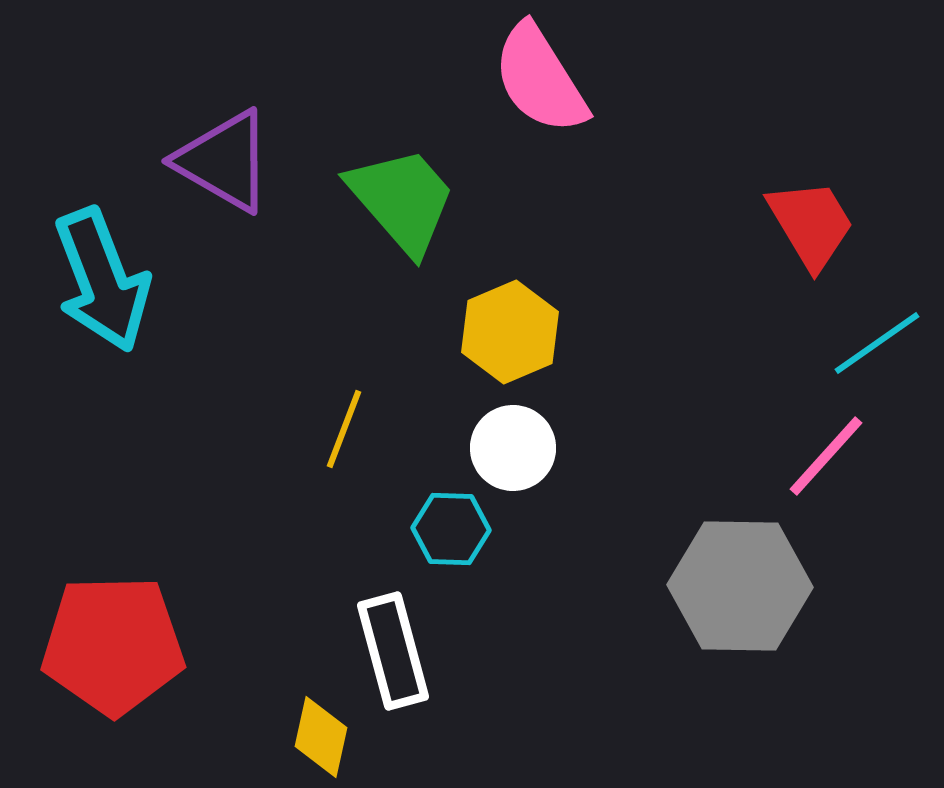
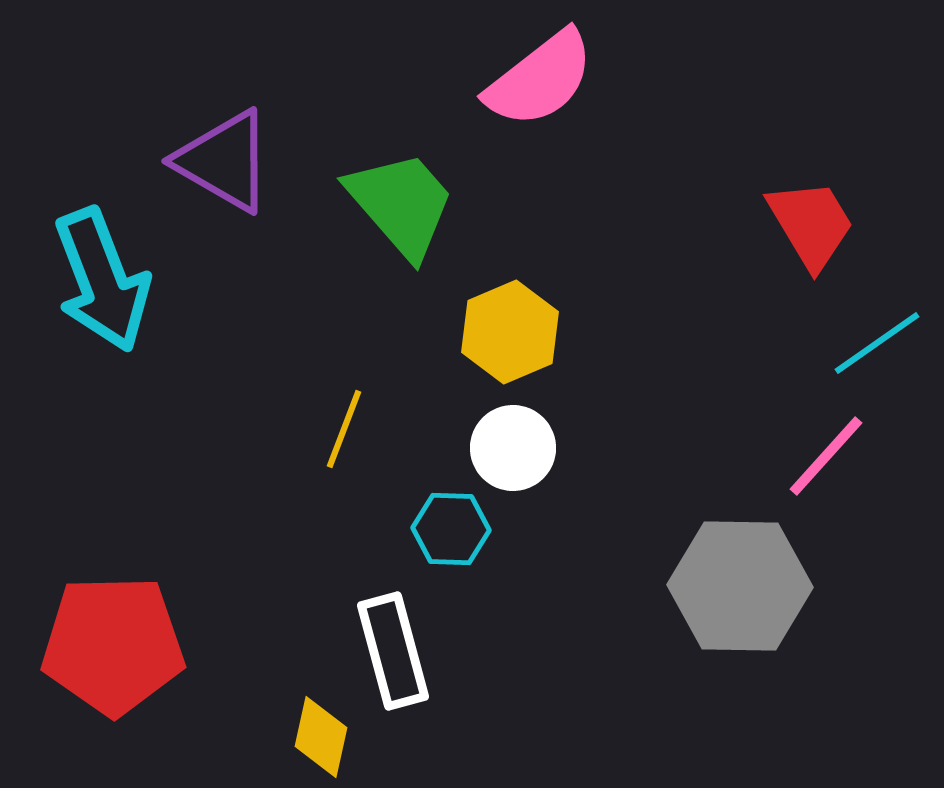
pink semicircle: rotated 96 degrees counterclockwise
green trapezoid: moved 1 px left, 4 px down
